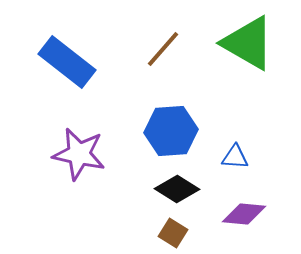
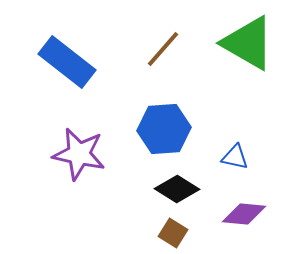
blue hexagon: moved 7 px left, 2 px up
blue triangle: rotated 8 degrees clockwise
